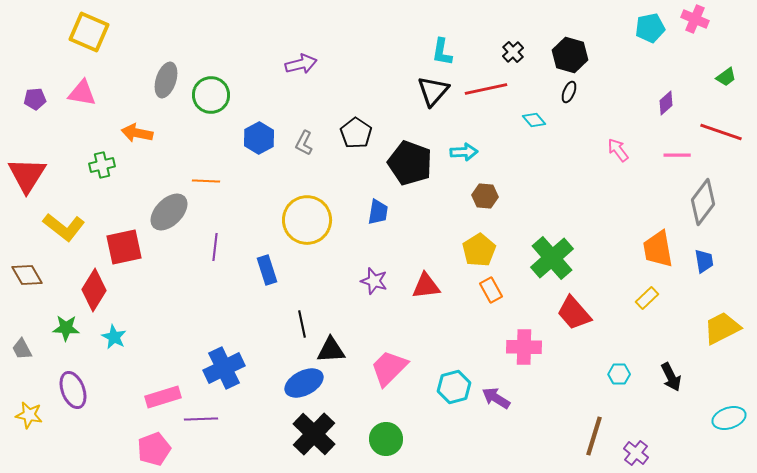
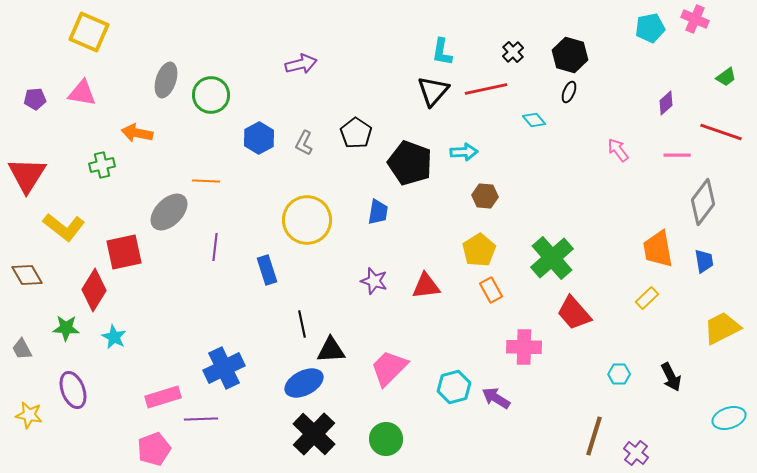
red square at (124, 247): moved 5 px down
